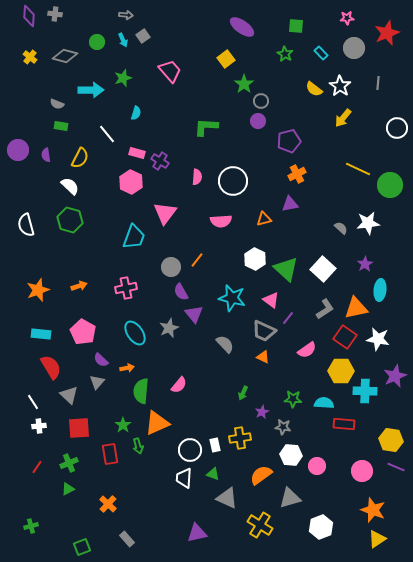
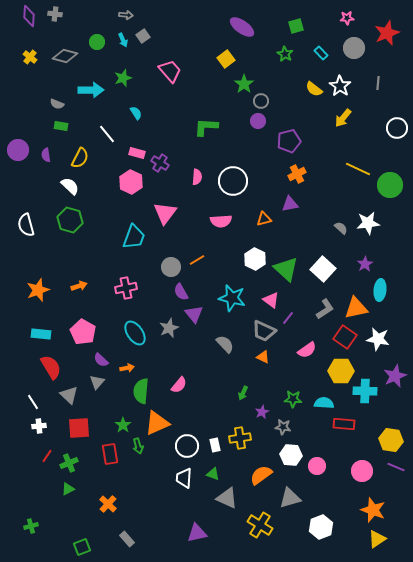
green square at (296, 26): rotated 21 degrees counterclockwise
cyan semicircle at (136, 113): rotated 48 degrees counterclockwise
purple cross at (160, 161): moved 2 px down
orange line at (197, 260): rotated 21 degrees clockwise
white circle at (190, 450): moved 3 px left, 4 px up
red line at (37, 467): moved 10 px right, 11 px up
